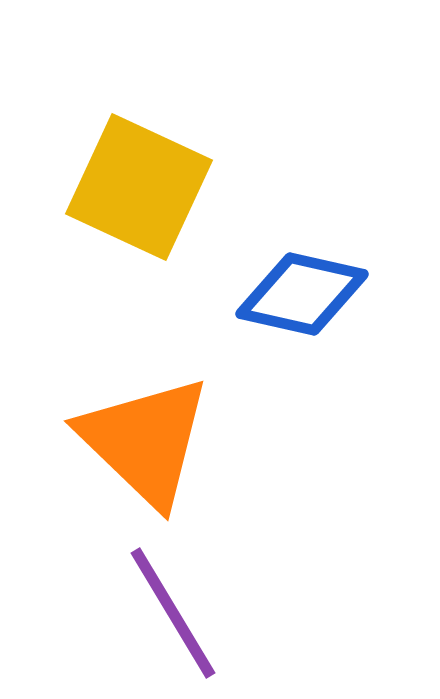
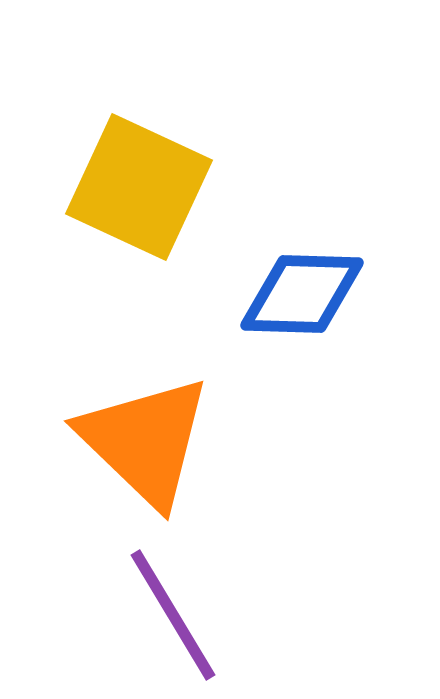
blue diamond: rotated 11 degrees counterclockwise
purple line: moved 2 px down
